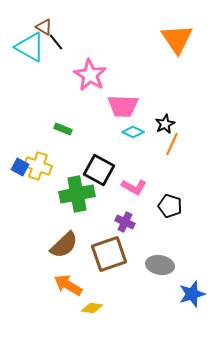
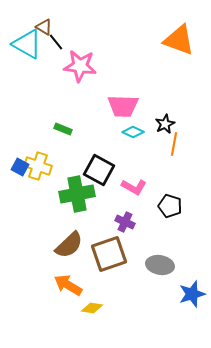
orange triangle: moved 2 px right, 1 px down; rotated 36 degrees counterclockwise
cyan triangle: moved 3 px left, 3 px up
pink star: moved 10 px left, 9 px up; rotated 24 degrees counterclockwise
orange line: moved 2 px right; rotated 15 degrees counterclockwise
brown semicircle: moved 5 px right
